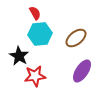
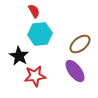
red semicircle: moved 1 px left, 2 px up
brown ellipse: moved 4 px right, 6 px down
purple ellipse: moved 7 px left; rotated 70 degrees counterclockwise
